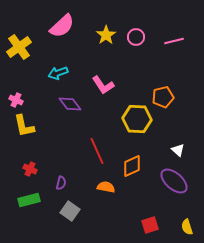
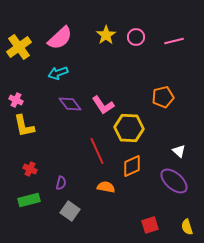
pink semicircle: moved 2 px left, 12 px down
pink L-shape: moved 20 px down
yellow hexagon: moved 8 px left, 9 px down
white triangle: moved 1 px right, 1 px down
